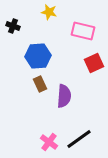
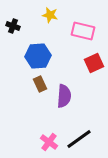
yellow star: moved 1 px right, 3 px down
